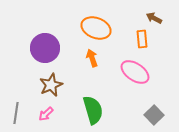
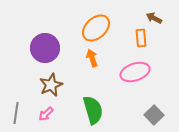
orange ellipse: rotated 64 degrees counterclockwise
orange rectangle: moved 1 px left, 1 px up
pink ellipse: rotated 52 degrees counterclockwise
